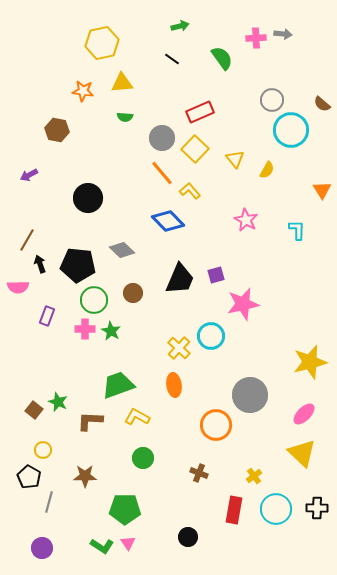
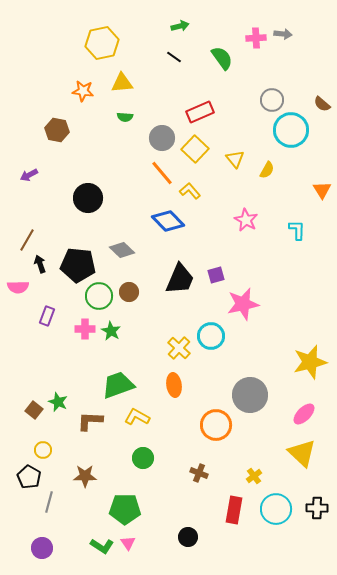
black line at (172, 59): moved 2 px right, 2 px up
brown circle at (133, 293): moved 4 px left, 1 px up
green circle at (94, 300): moved 5 px right, 4 px up
